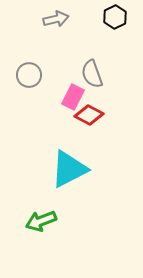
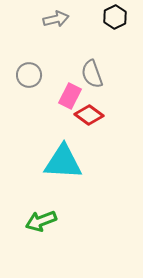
pink rectangle: moved 3 px left, 1 px up
red diamond: rotated 8 degrees clockwise
cyan triangle: moved 6 px left, 7 px up; rotated 30 degrees clockwise
